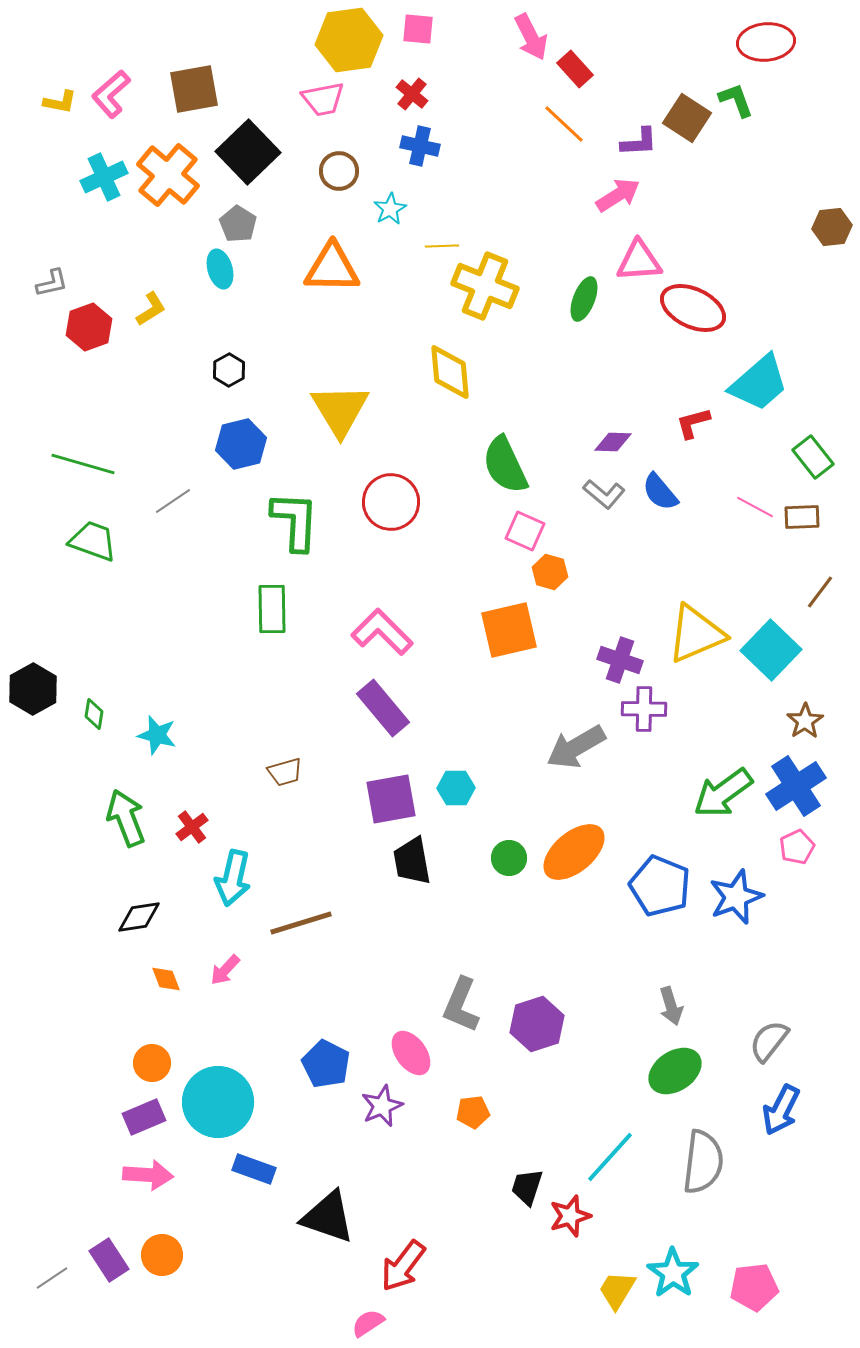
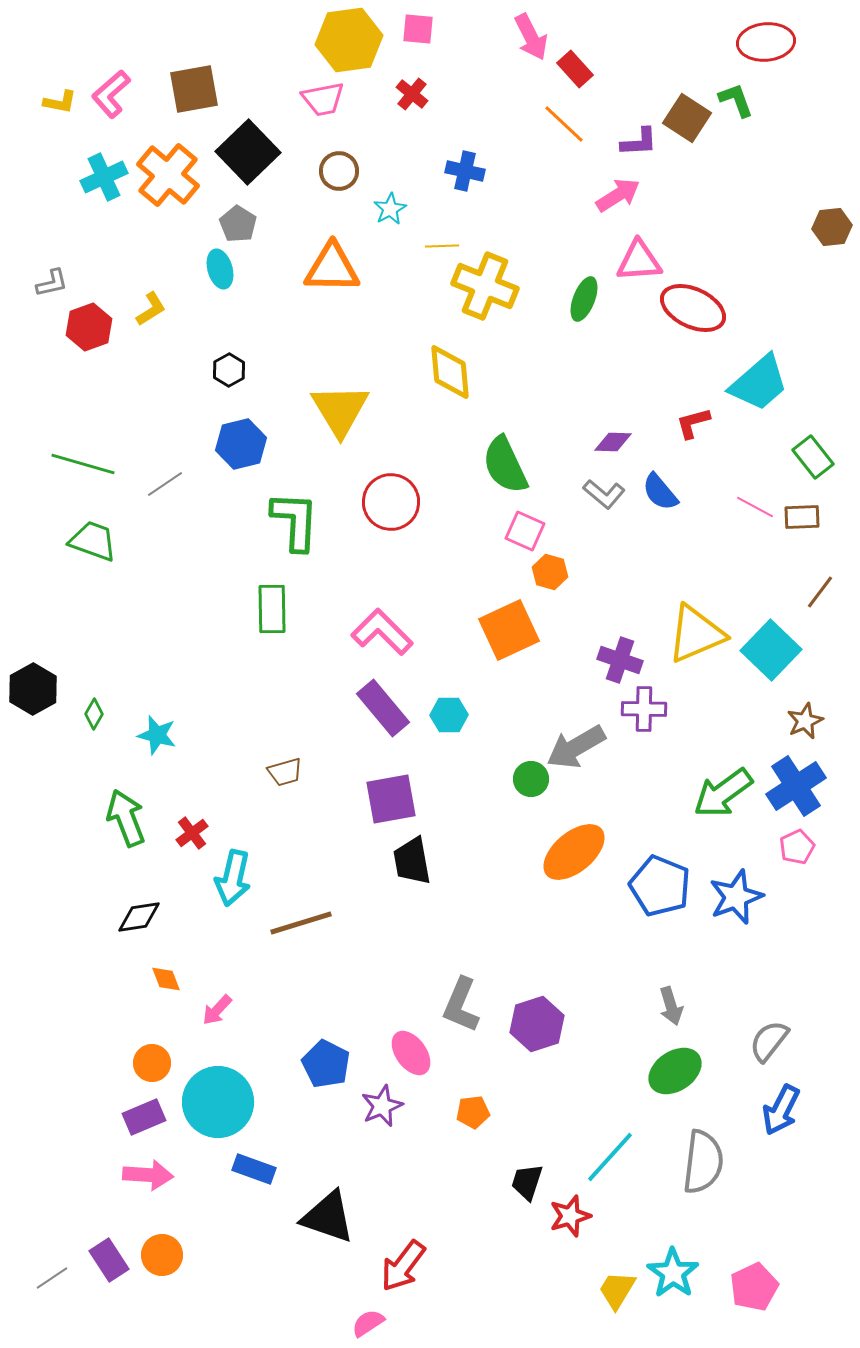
blue cross at (420, 146): moved 45 px right, 25 px down
gray line at (173, 501): moved 8 px left, 17 px up
orange square at (509, 630): rotated 12 degrees counterclockwise
green diamond at (94, 714): rotated 20 degrees clockwise
brown star at (805, 721): rotated 9 degrees clockwise
cyan hexagon at (456, 788): moved 7 px left, 73 px up
red cross at (192, 827): moved 6 px down
green circle at (509, 858): moved 22 px right, 79 px up
pink arrow at (225, 970): moved 8 px left, 40 px down
black trapezoid at (527, 1187): moved 5 px up
pink pentagon at (754, 1287): rotated 18 degrees counterclockwise
